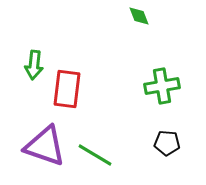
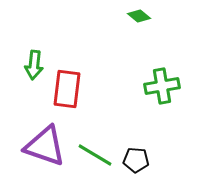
green diamond: rotated 30 degrees counterclockwise
black pentagon: moved 31 px left, 17 px down
